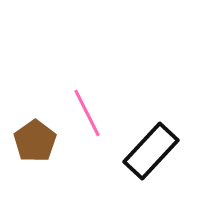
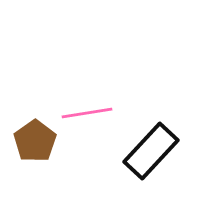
pink line: rotated 72 degrees counterclockwise
